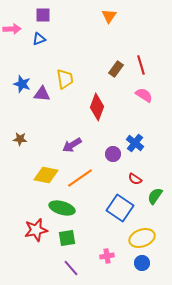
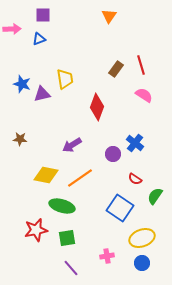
purple triangle: rotated 18 degrees counterclockwise
green ellipse: moved 2 px up
